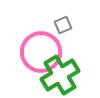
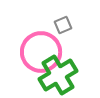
green cross: moved 2 px left
